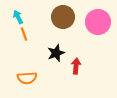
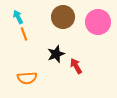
black star: moved 1 px down
red arrow: rotated 35 degrees counterclockwise
